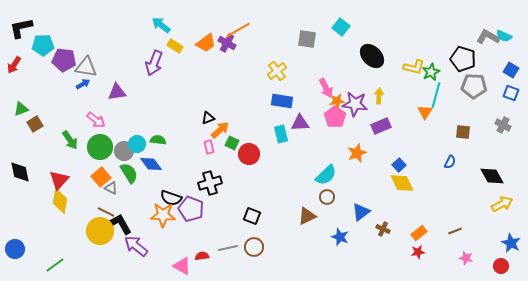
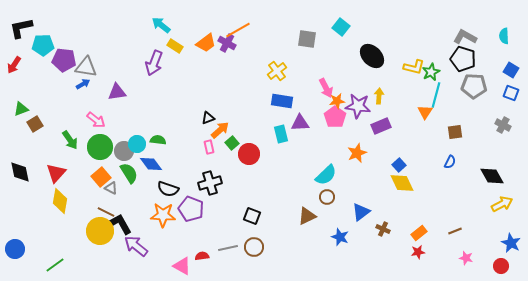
cyan semicircle at (504, 36): rotated 63 degrees clockwise
gray L-shape at (488, 37): moved 23 px left
purple star at (355, 104): moved 3 px right, 2 px down
brown square at (463, 132): moved 8 px left; rotated 14 degrees counterclockwise
green square at (232, 143): rotated 24 degrees clockwise
red triangle at (59, 180): moved 3 px left, 7 px up
black semicircle at (171, 198): moved 3 px left, 9 px up
